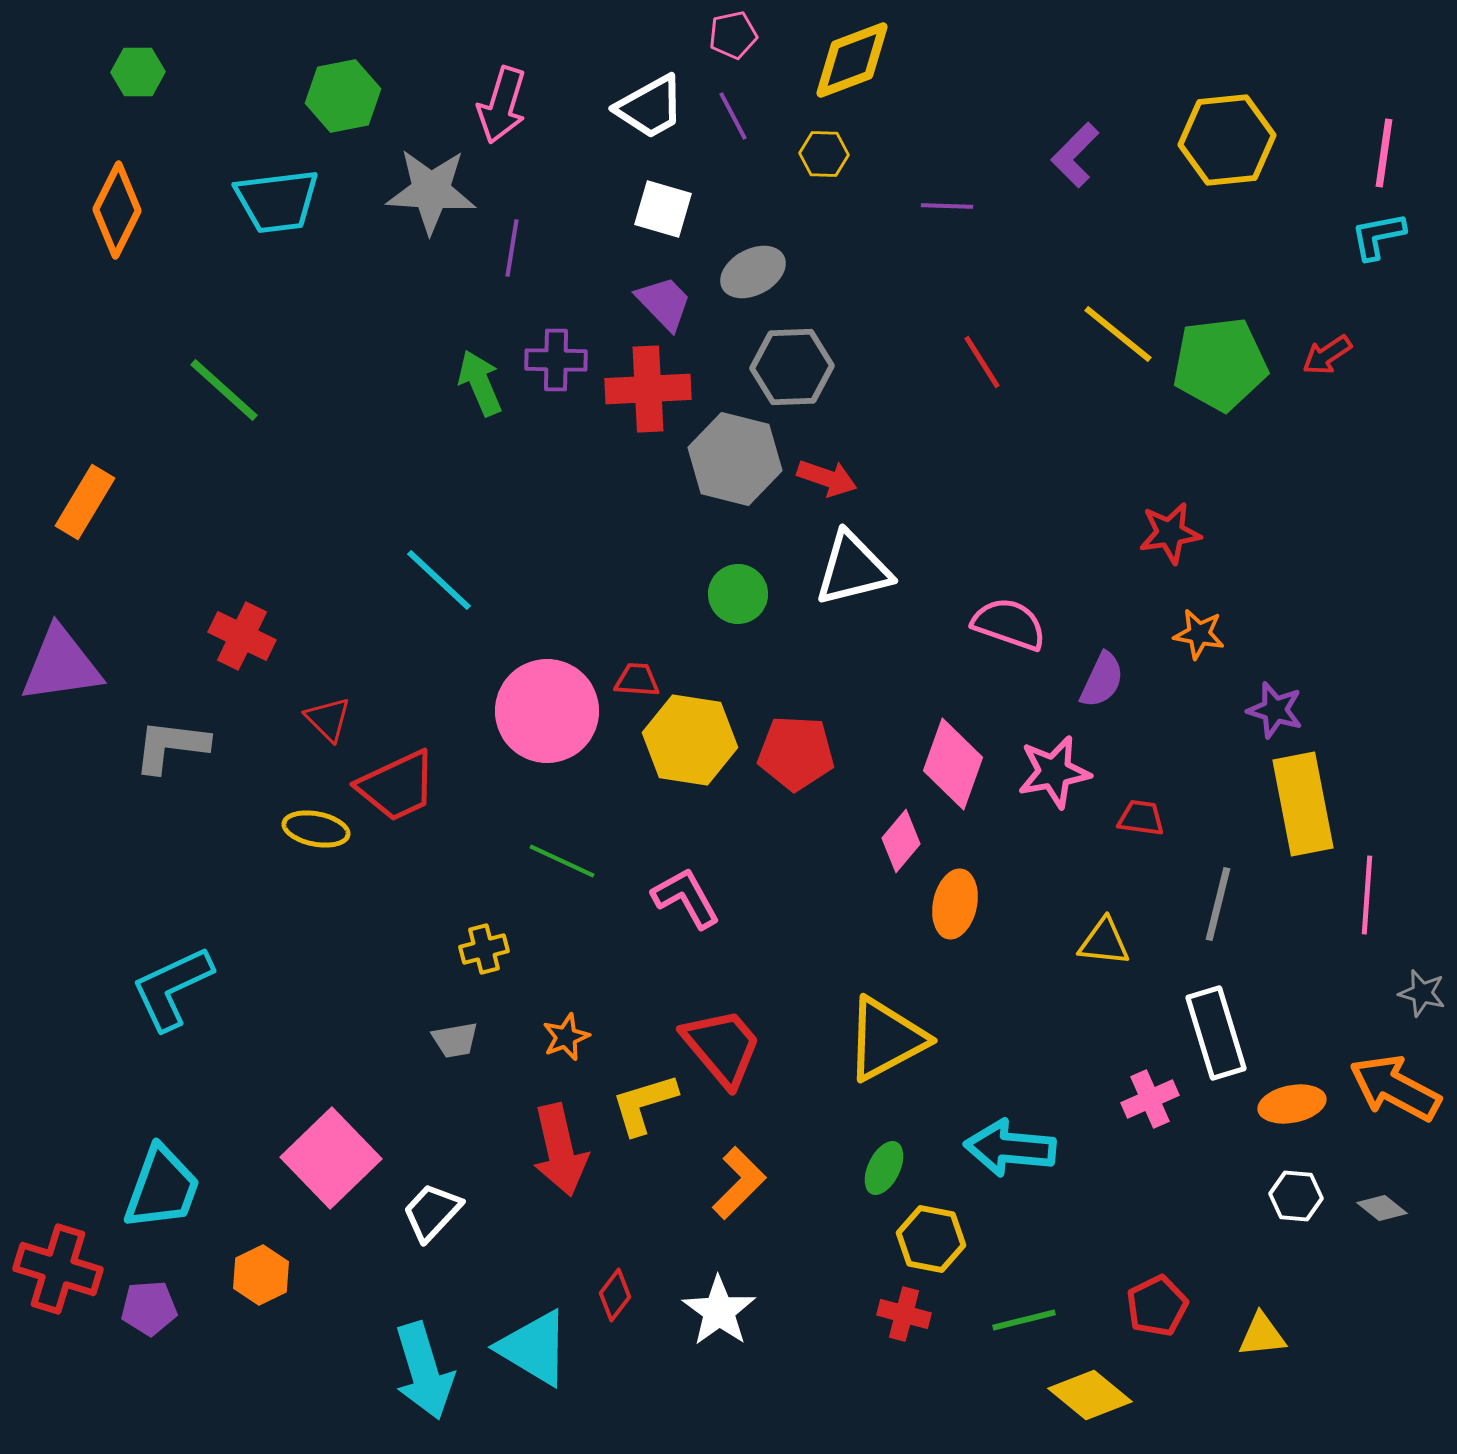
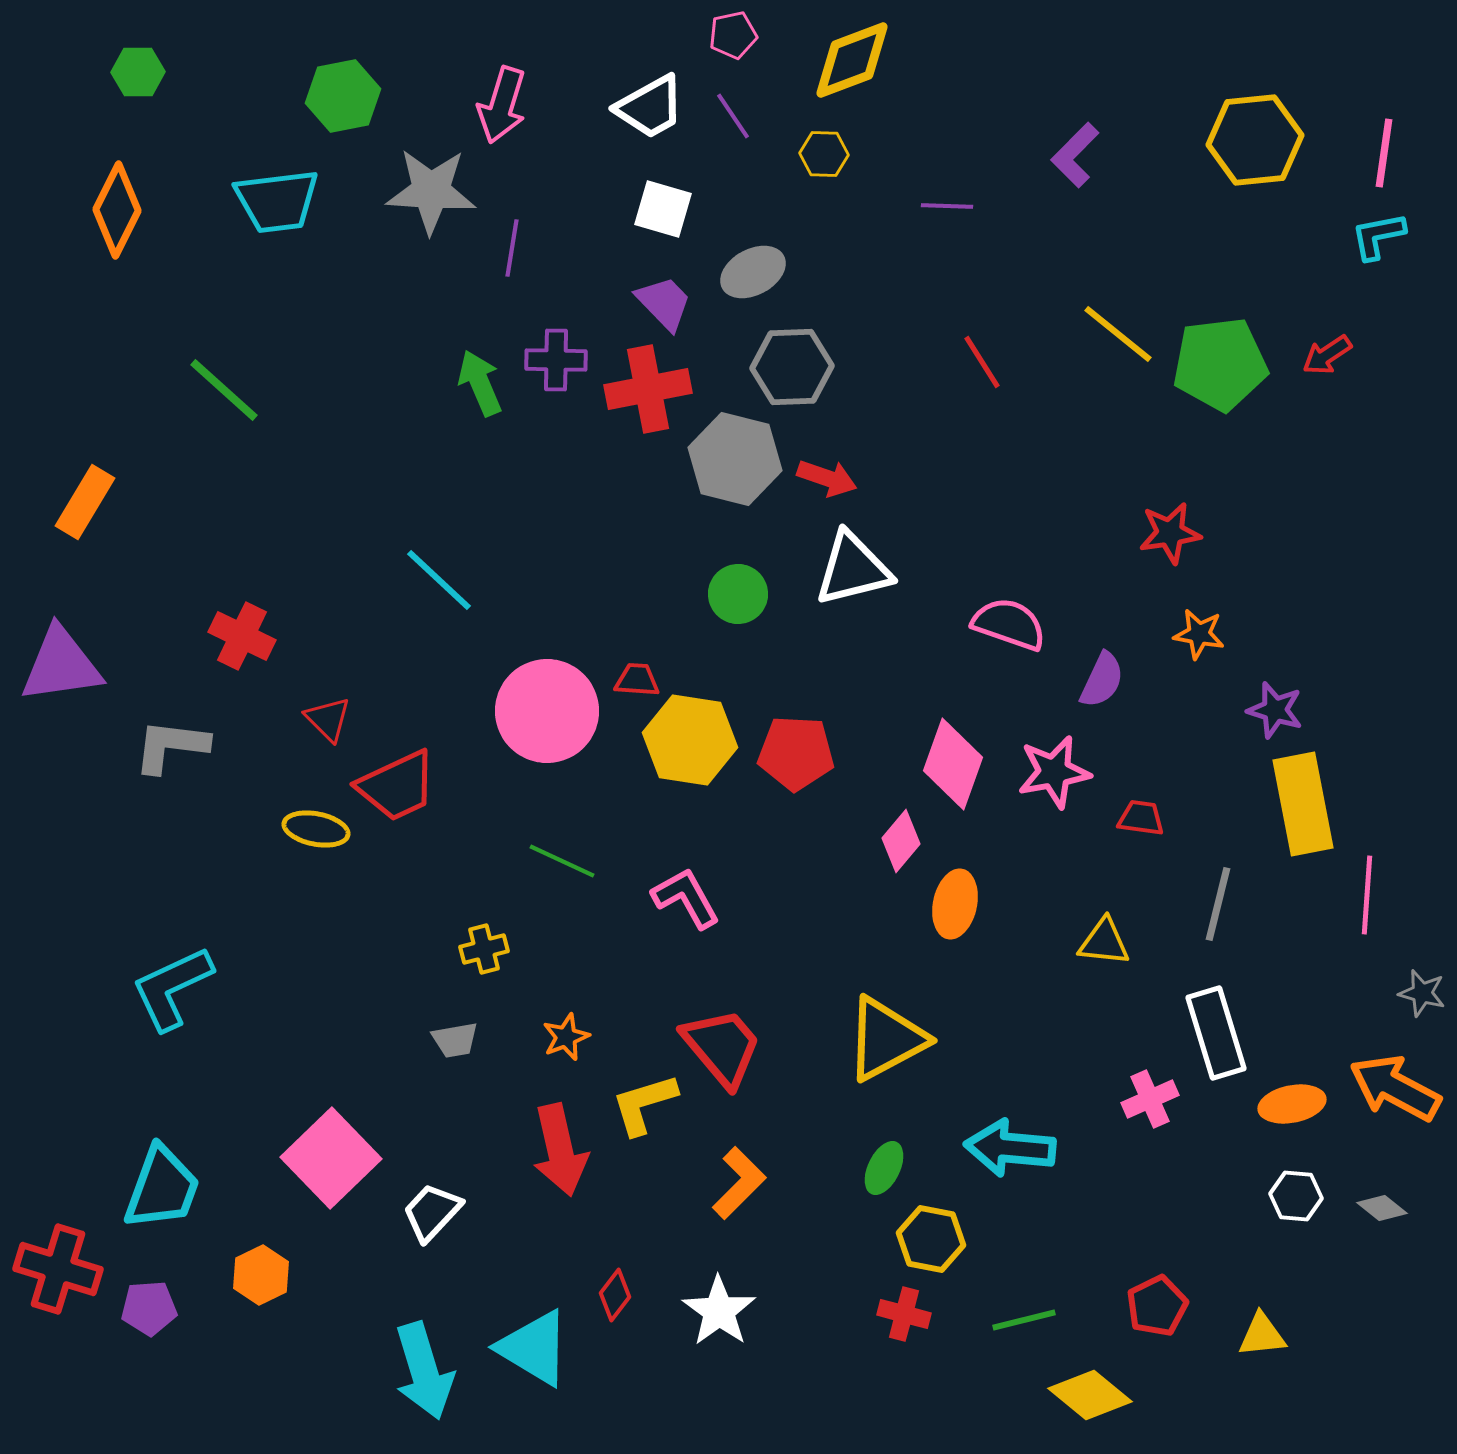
purple line at (733, 116): rotated 6 degrees counterclockwise
yellow hexagon at (1227, 140): moved 28 px right
red cross at (648, 389): rotated 8 degrees counterclockwise
